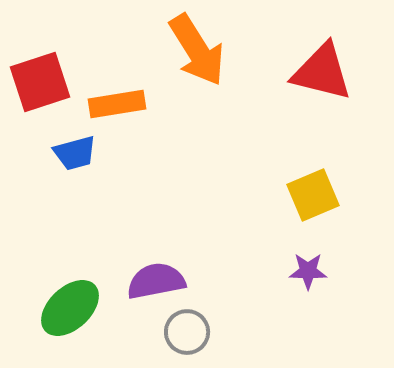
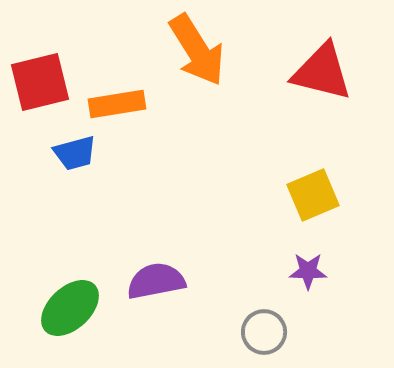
red square: rotated 4 degrees clockwise
gray circle: moved 77 px right
